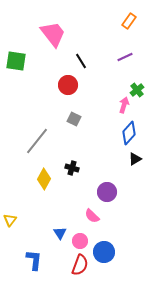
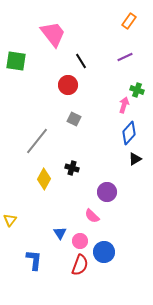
green cross: rotated 32 degrees counterclockwise
